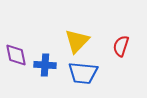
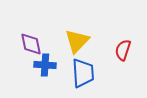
red semicircle: moved 2 px right, 4 px down
purple diamond: moved 15 px right, 11 px up
blue trapezoid: rotated 100 degrees counterclockwise
